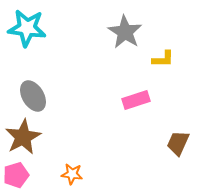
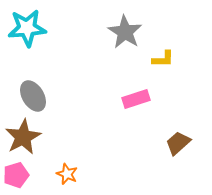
cyan star: rotated 12 degrees counterclockwise
pink rectangle: moved 1 px up
brown trapezoid: rotated 24 degrees clockwise
orange star: moved 5 px left; rotated 15 degrees clockwise
